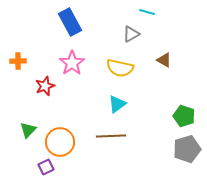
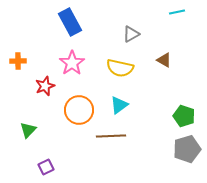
cyan line: moved 30 px right; rotated 28 degrees counterclockwise
cyan triangle: moved 2 px right, 1 px down
orange circle: moved 19 px right, 32 px up
